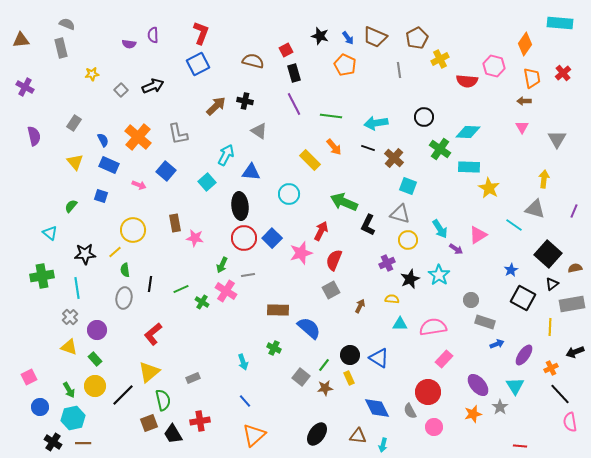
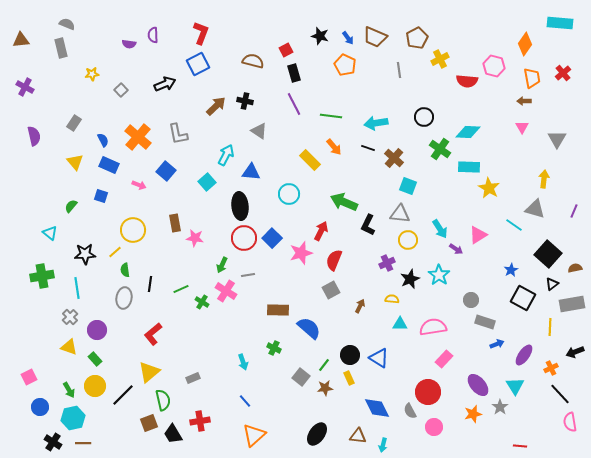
black arrow at (153, 86): moved 12 px right, 2 px up
gray triangle at (400, 214): rotated 10 degrees counterclockwise
